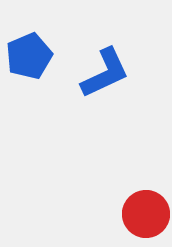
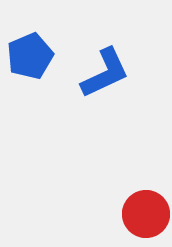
blue pentagon: moved 1 px right
